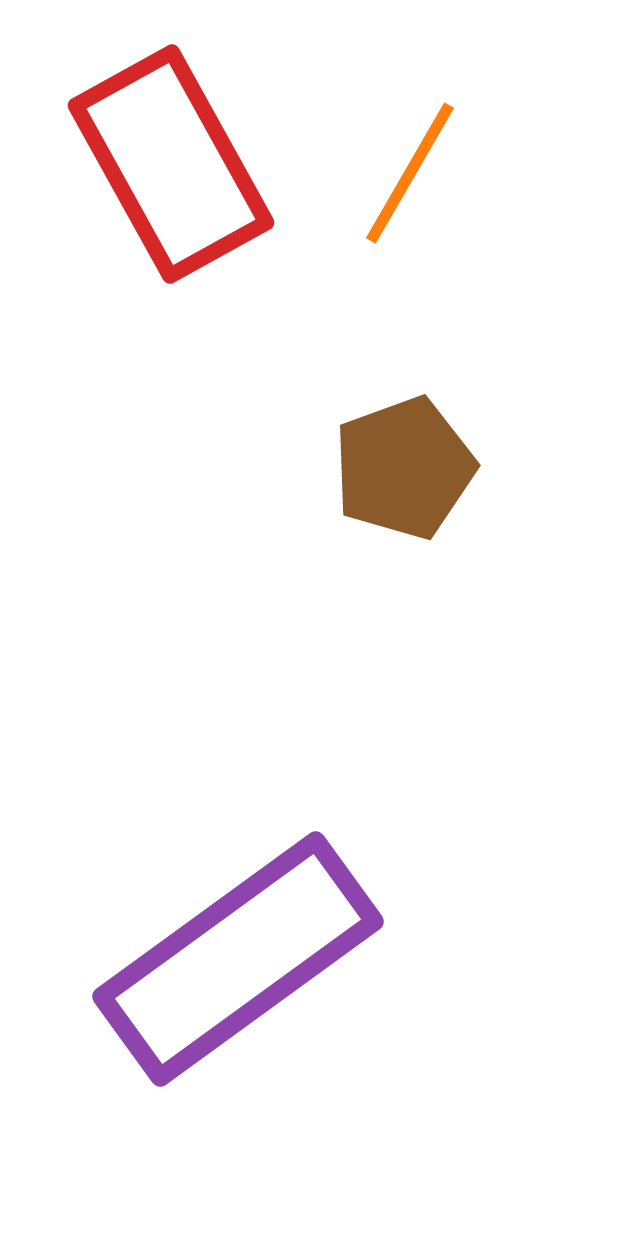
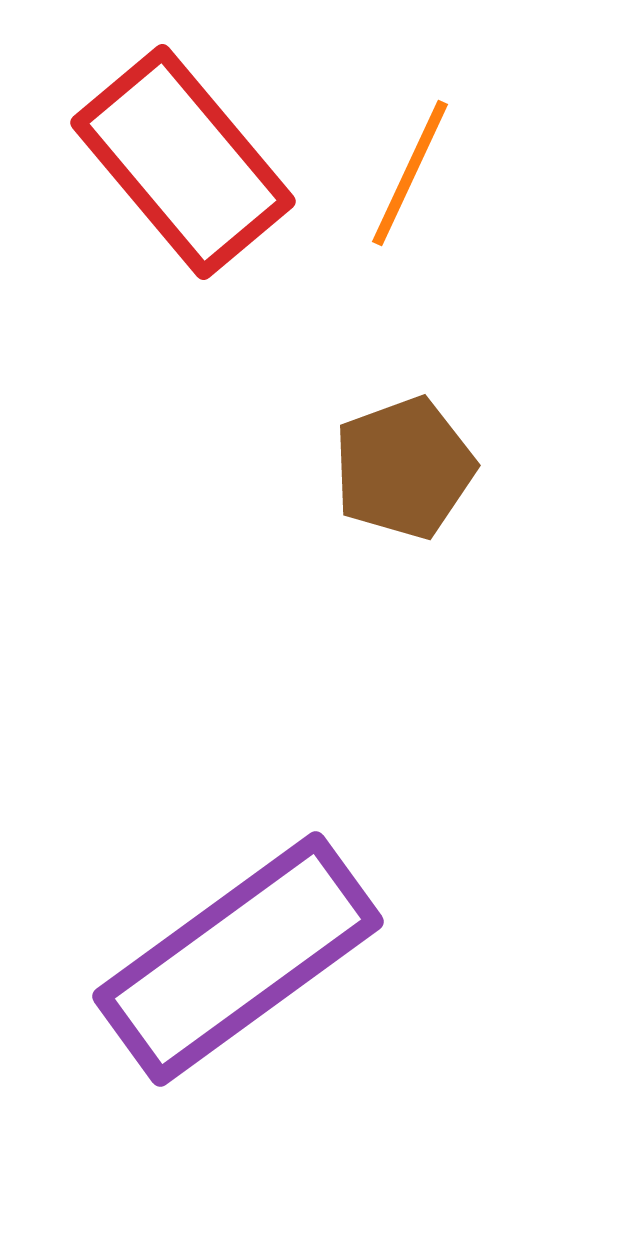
red rectangle: moved 12 px right, 2 px up; rotated 11 degrees counterclockwise
orange line: rotated 5 degrees counterclockwise
